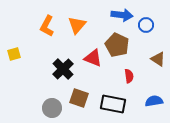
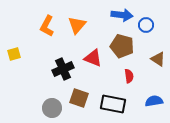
brown pentagon: moved 5 px right, 1 px down; rotated 10 degrees counterclockwise
black cross: rotated 20 degrees clockwise
